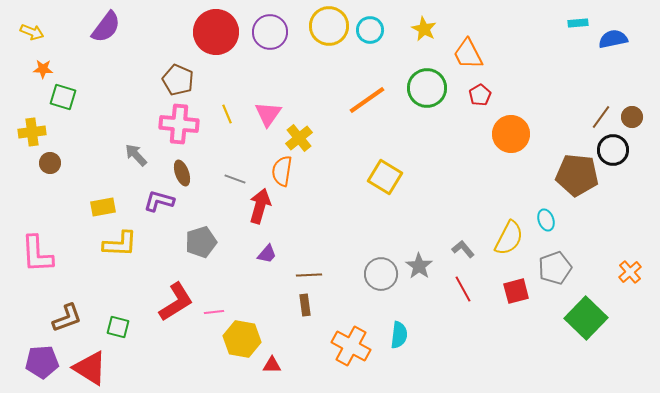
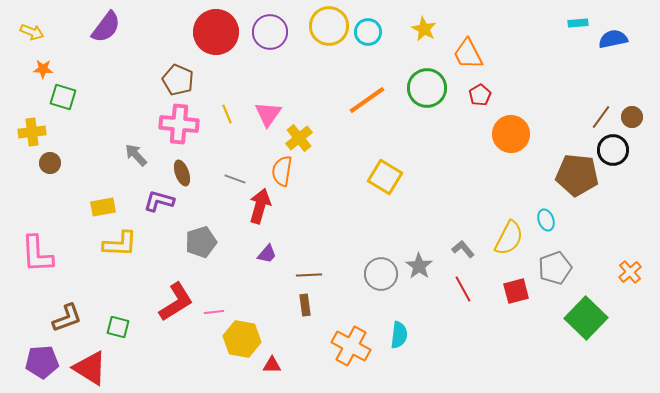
cyan circle at (370, 30): moved 2 px left, 2 px down
